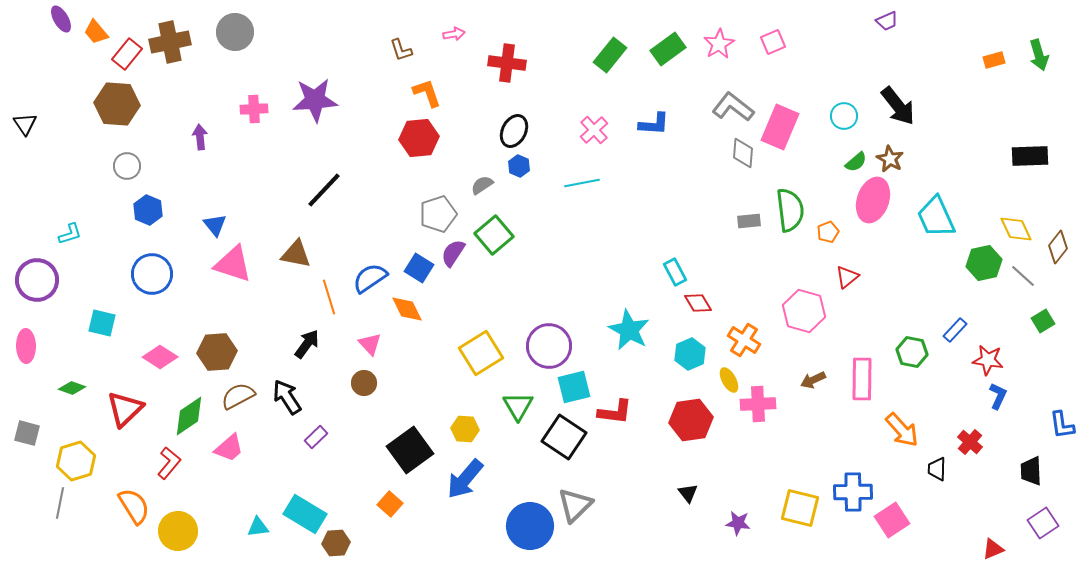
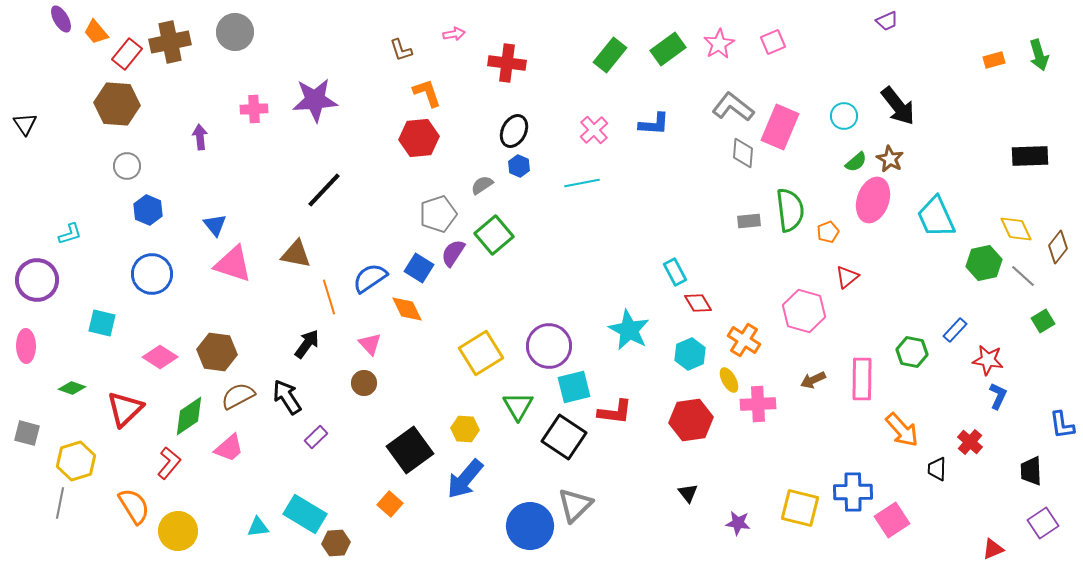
brown hexagon at (217, 352): rotated 12 degrees clockwise
